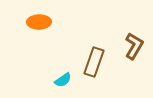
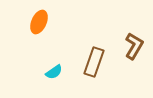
orange ellipse: rotated 65 degrees counterclockwise
cyan semicircle: moved 9 px left, 8 px up
